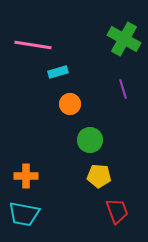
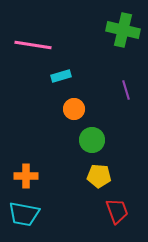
green cross: moved 1 px left, 9 px up; rotated 16 degrees counterclockwise
cyan rectangle: moved 3 px right, 4 px down
purple line: moved 3 px right, 1 px down
orange circle: moved 4 px right, 5 px down
green circle: moved 2 px right
